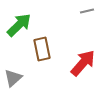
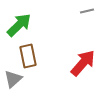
brown rectangle: moved 14 px left, 7 px down
gray triangle: moved 1 px down
